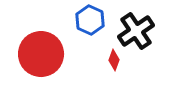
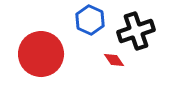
black cross: rotated 15 degrees clockwise
red diamond: rotated 55 degrees counterclockwise
